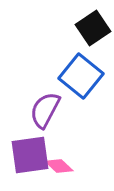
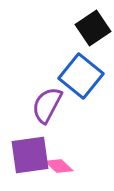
purple semicircle: moved 2 px right, 5 px up
